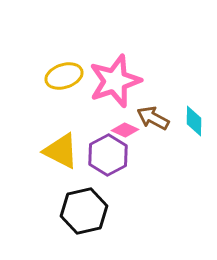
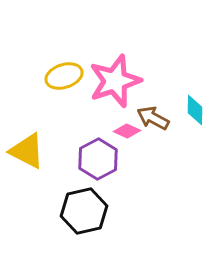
cyan diamond: moved 1 px right, 11 px up
pink diamond: moved 2 px right, 1 px down
yellow triangle: moved 34 px left
purple hexagon: moved 10 px left, 4 px down
